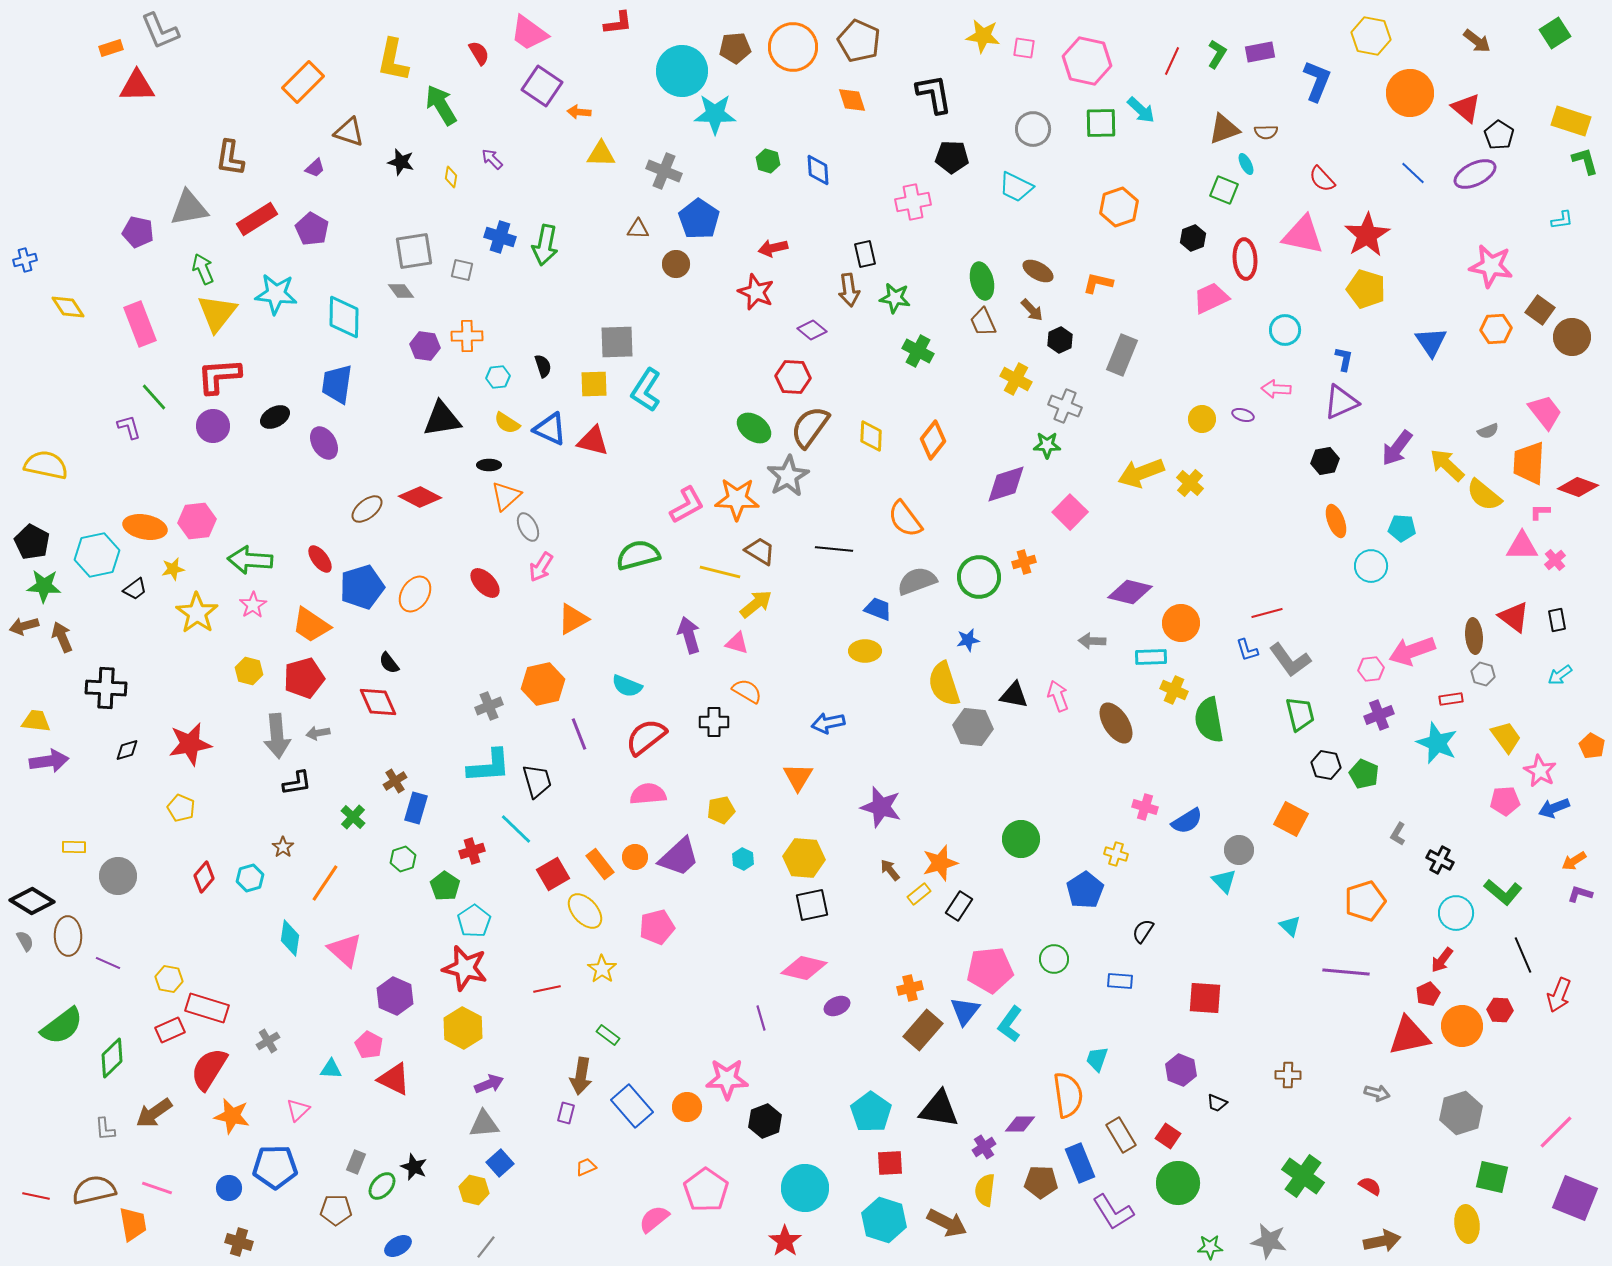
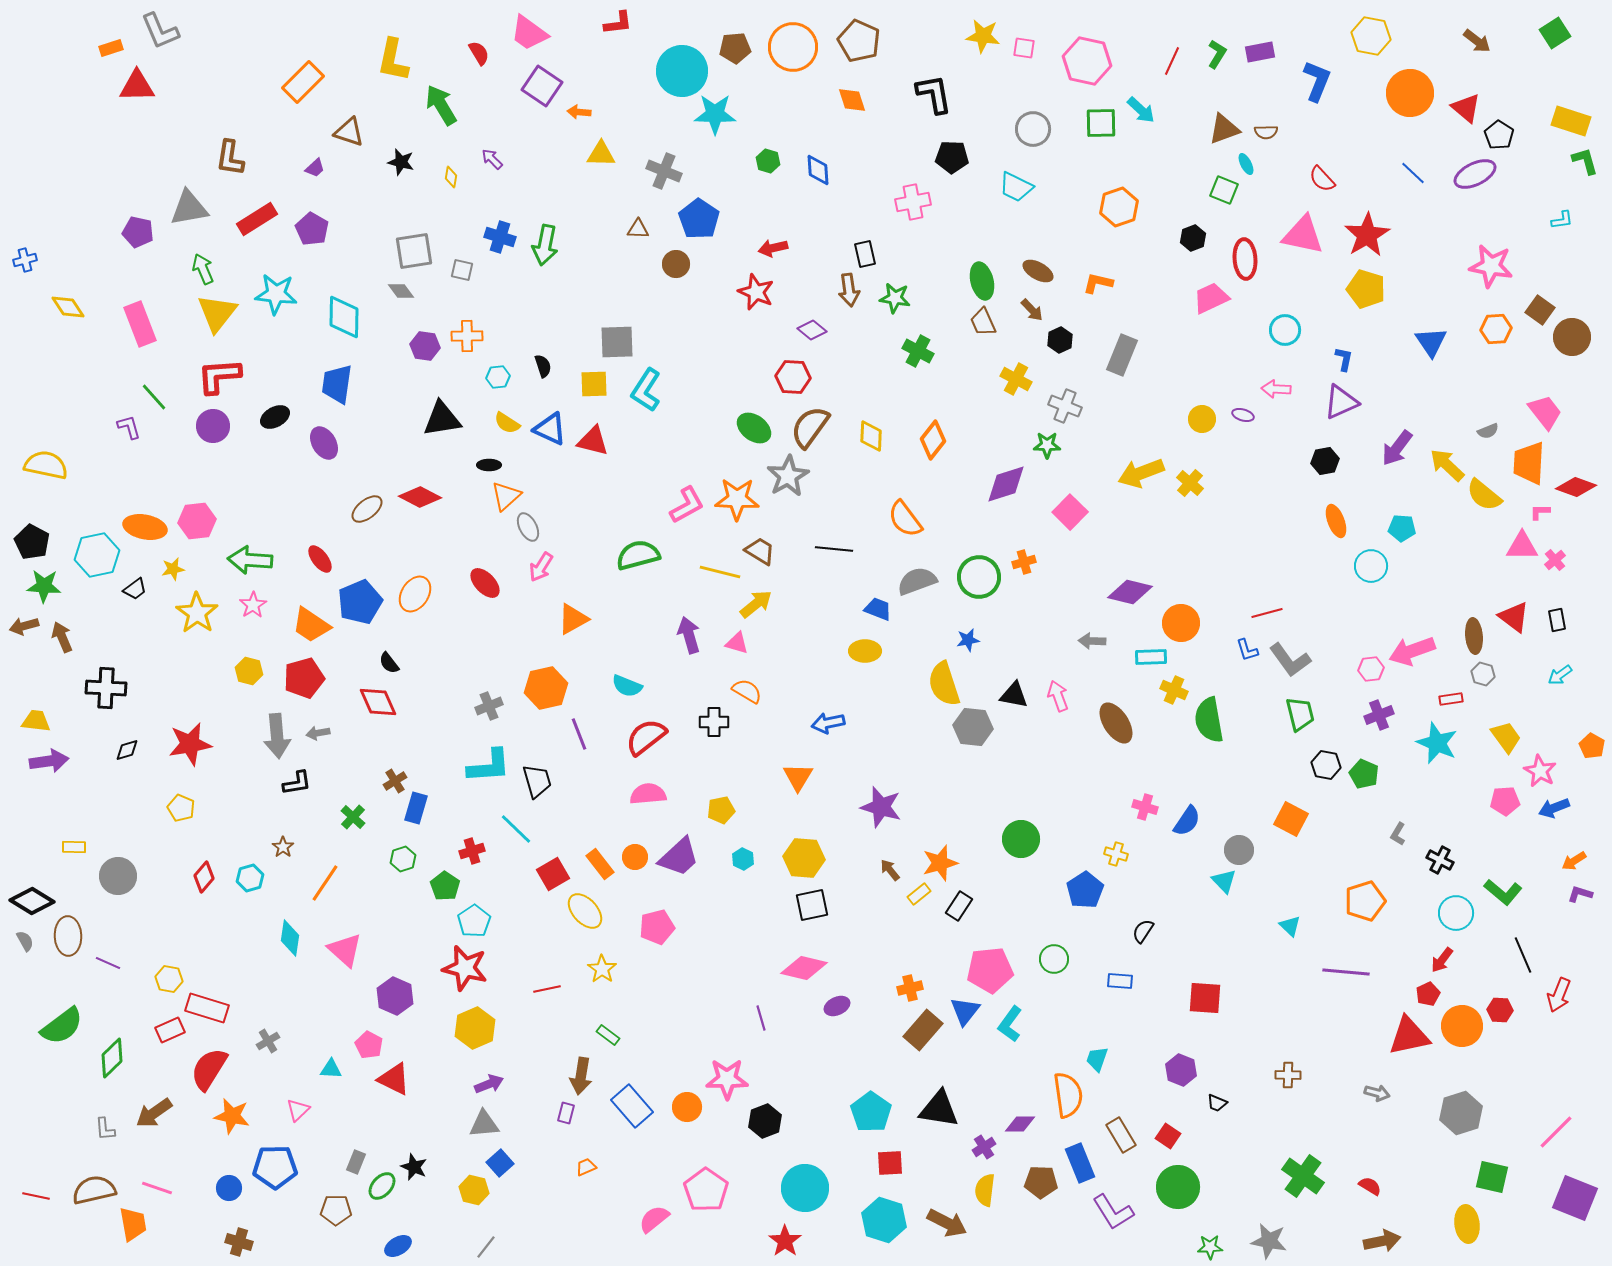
red diamond at (1578, 487): moved 2 px left
blue pentagon at (362, 587): moved 2 px left, 15 px down; rotated 6 degrees counterclockwise
orange hexagon at (543, 684): moved 3 px right, 4 px down
blue semicircle at (1187, 821): rotated 24 degrees counterclockwise
yellow hexagon at (463, 1028): moved 12 px right; rotated 9 degrees clockwise
green circle at (1178, 1183): moved 4 px down
